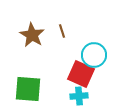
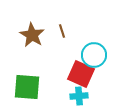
green square: moved 1 px left, 2 px up
